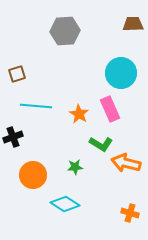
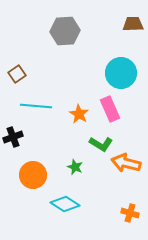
brown square: rotated 18 degrees counterclockwise
green star: rotated 28 degrees clockwise
